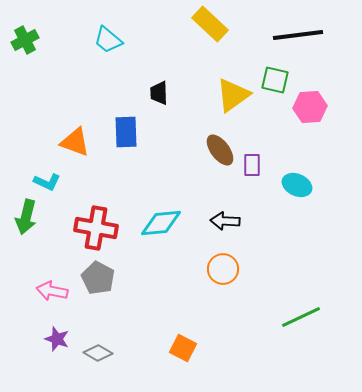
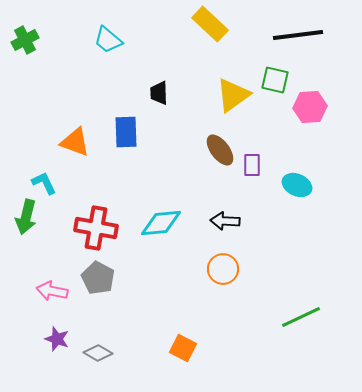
cyan L-shape: moved 3 px left, 1 px down; rotated 140 degrees counterclockwise
